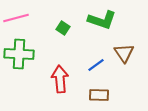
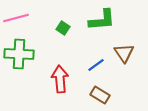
green L-shape: rotated 24 degrees counterclockwise
brown rectangle: moved 1 px right; rotated 30 degrees clockwise
